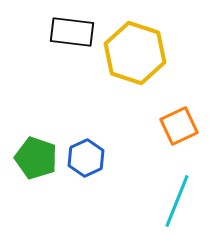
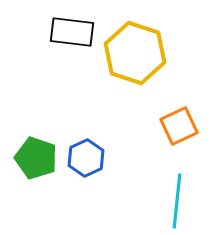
cyan line: rotated 16 degrees counterclockwise
